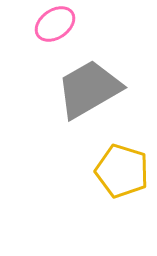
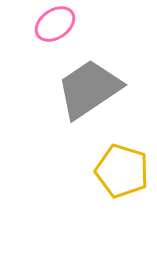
gray trapezoid: rotated 4 degrees counterclockwise
